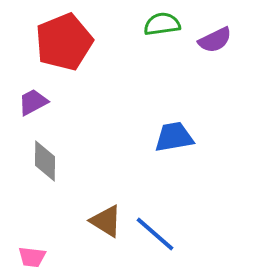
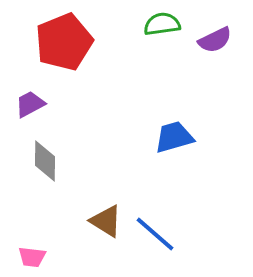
purple trapezoid: moved 3 px left, 2 px down
blue trapezoid: rotated 6 degrees counterclockwise
